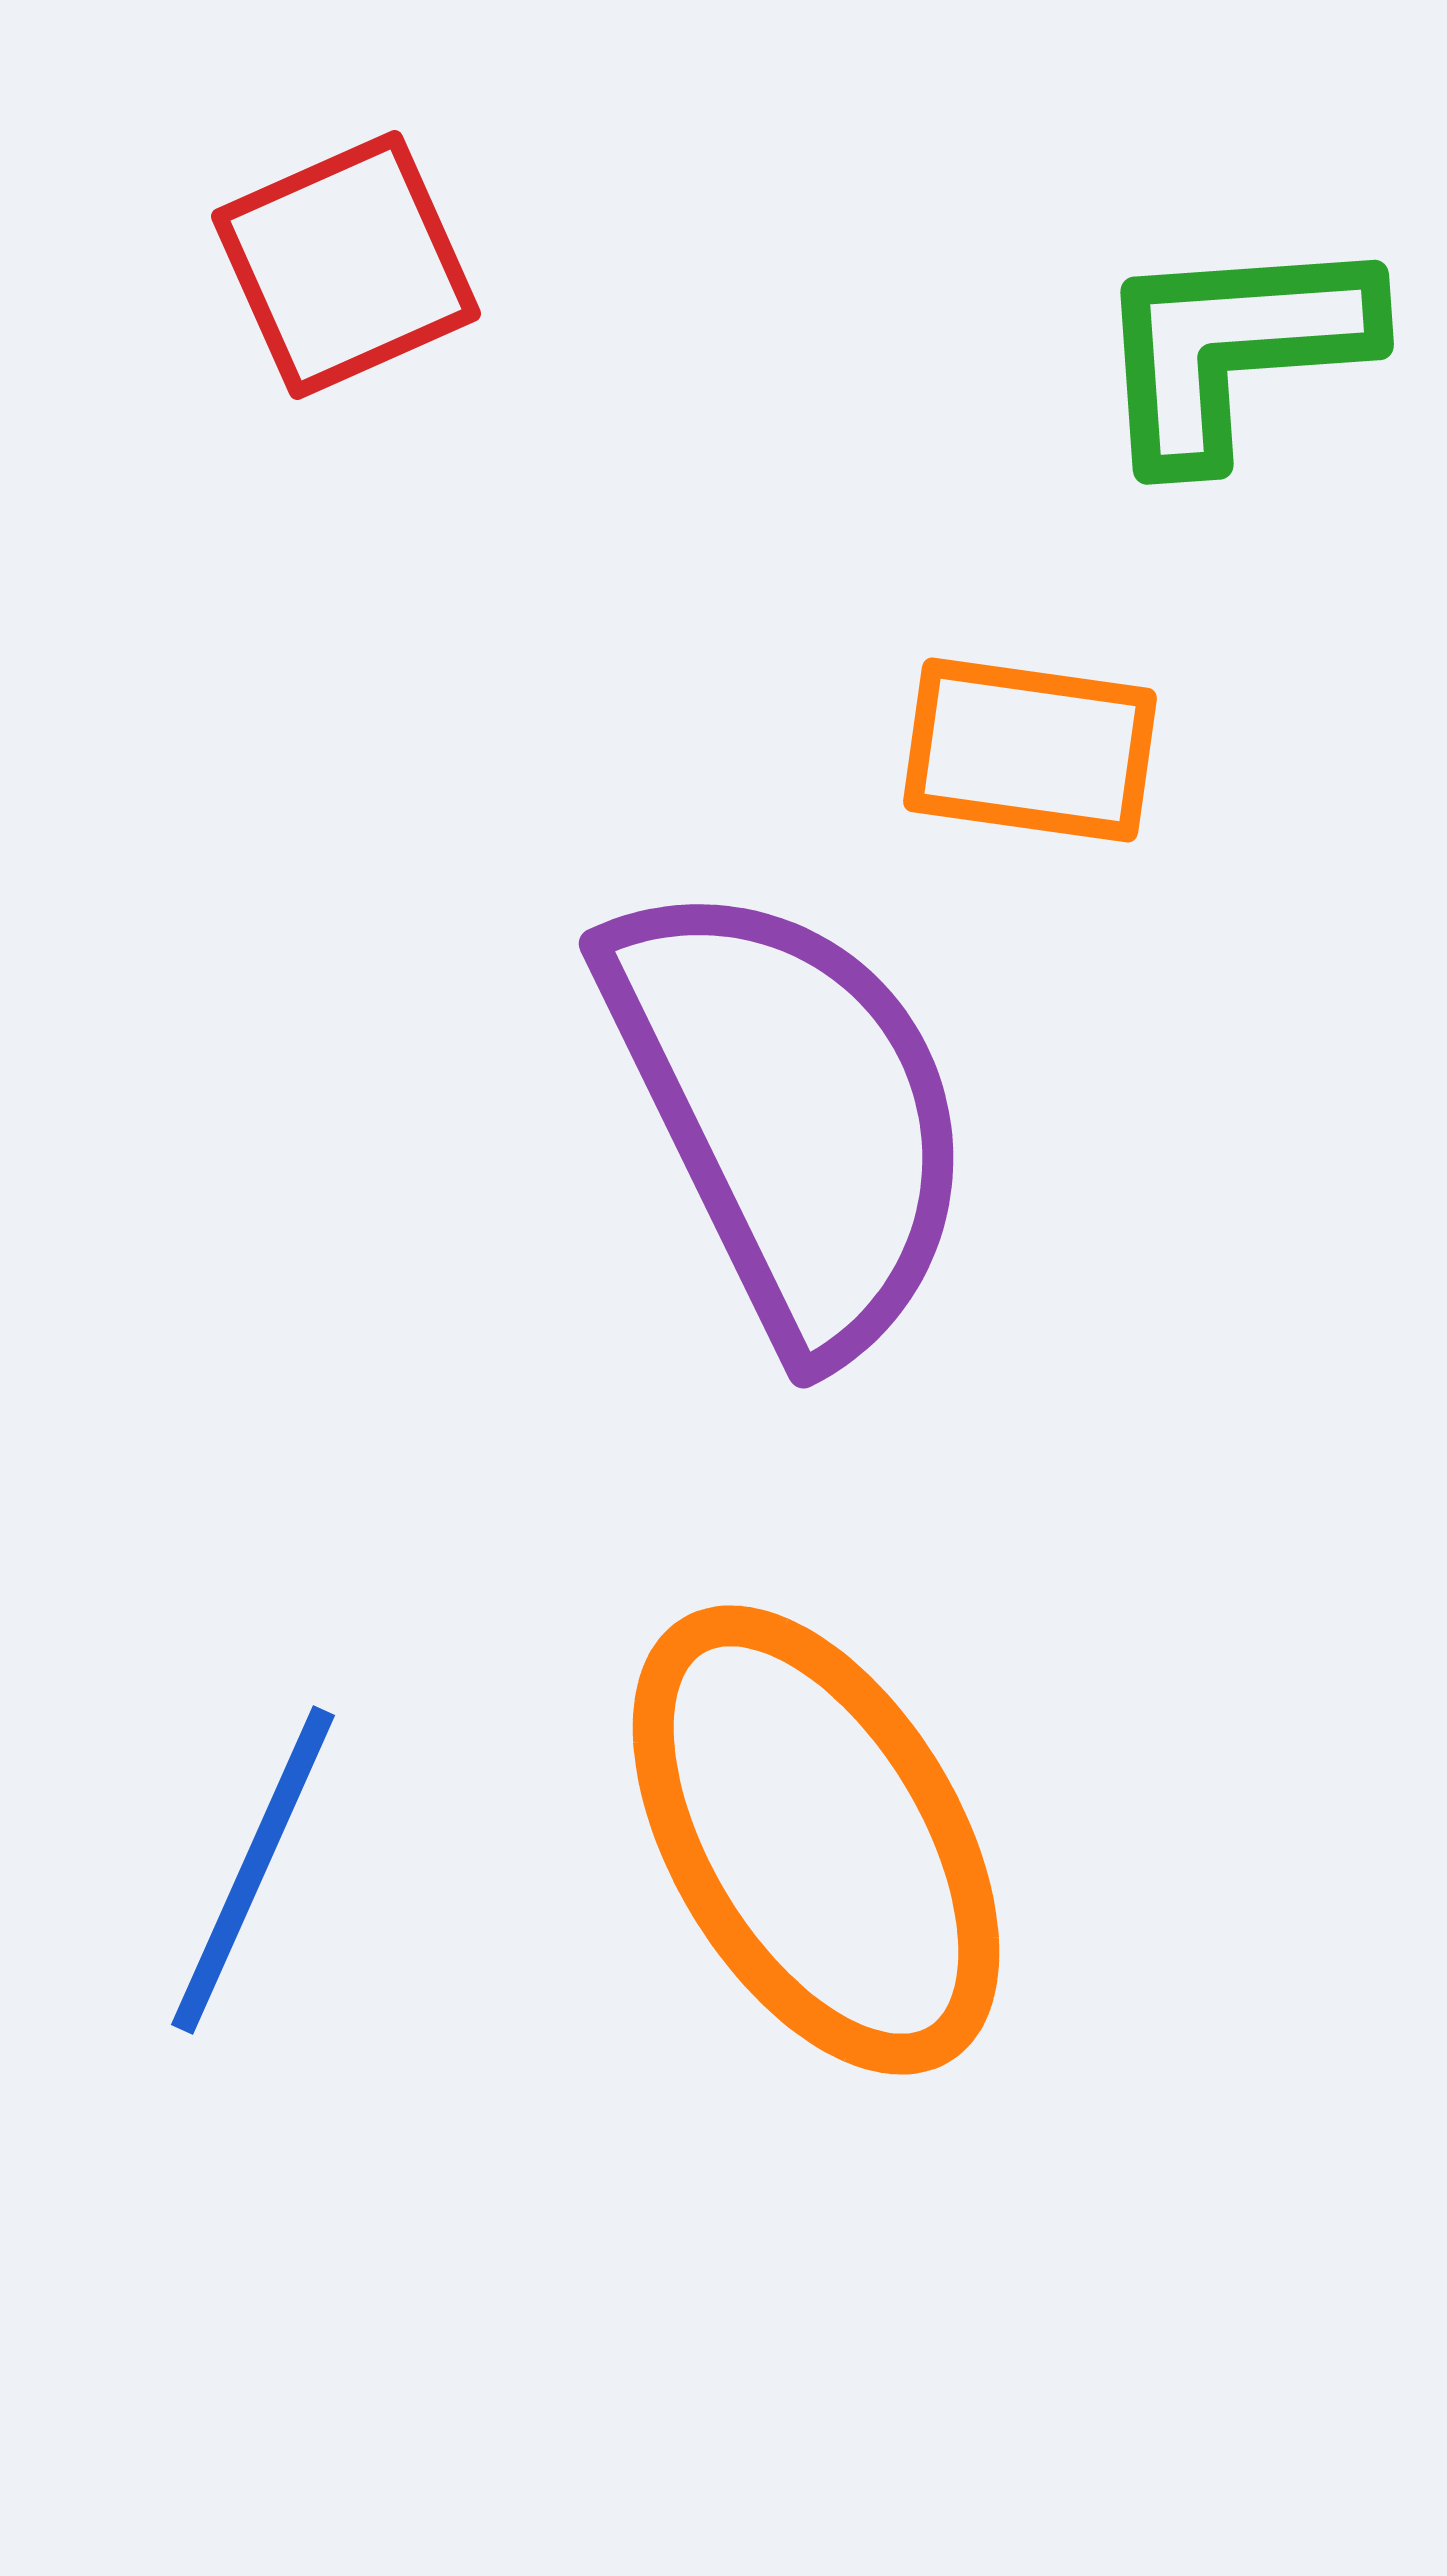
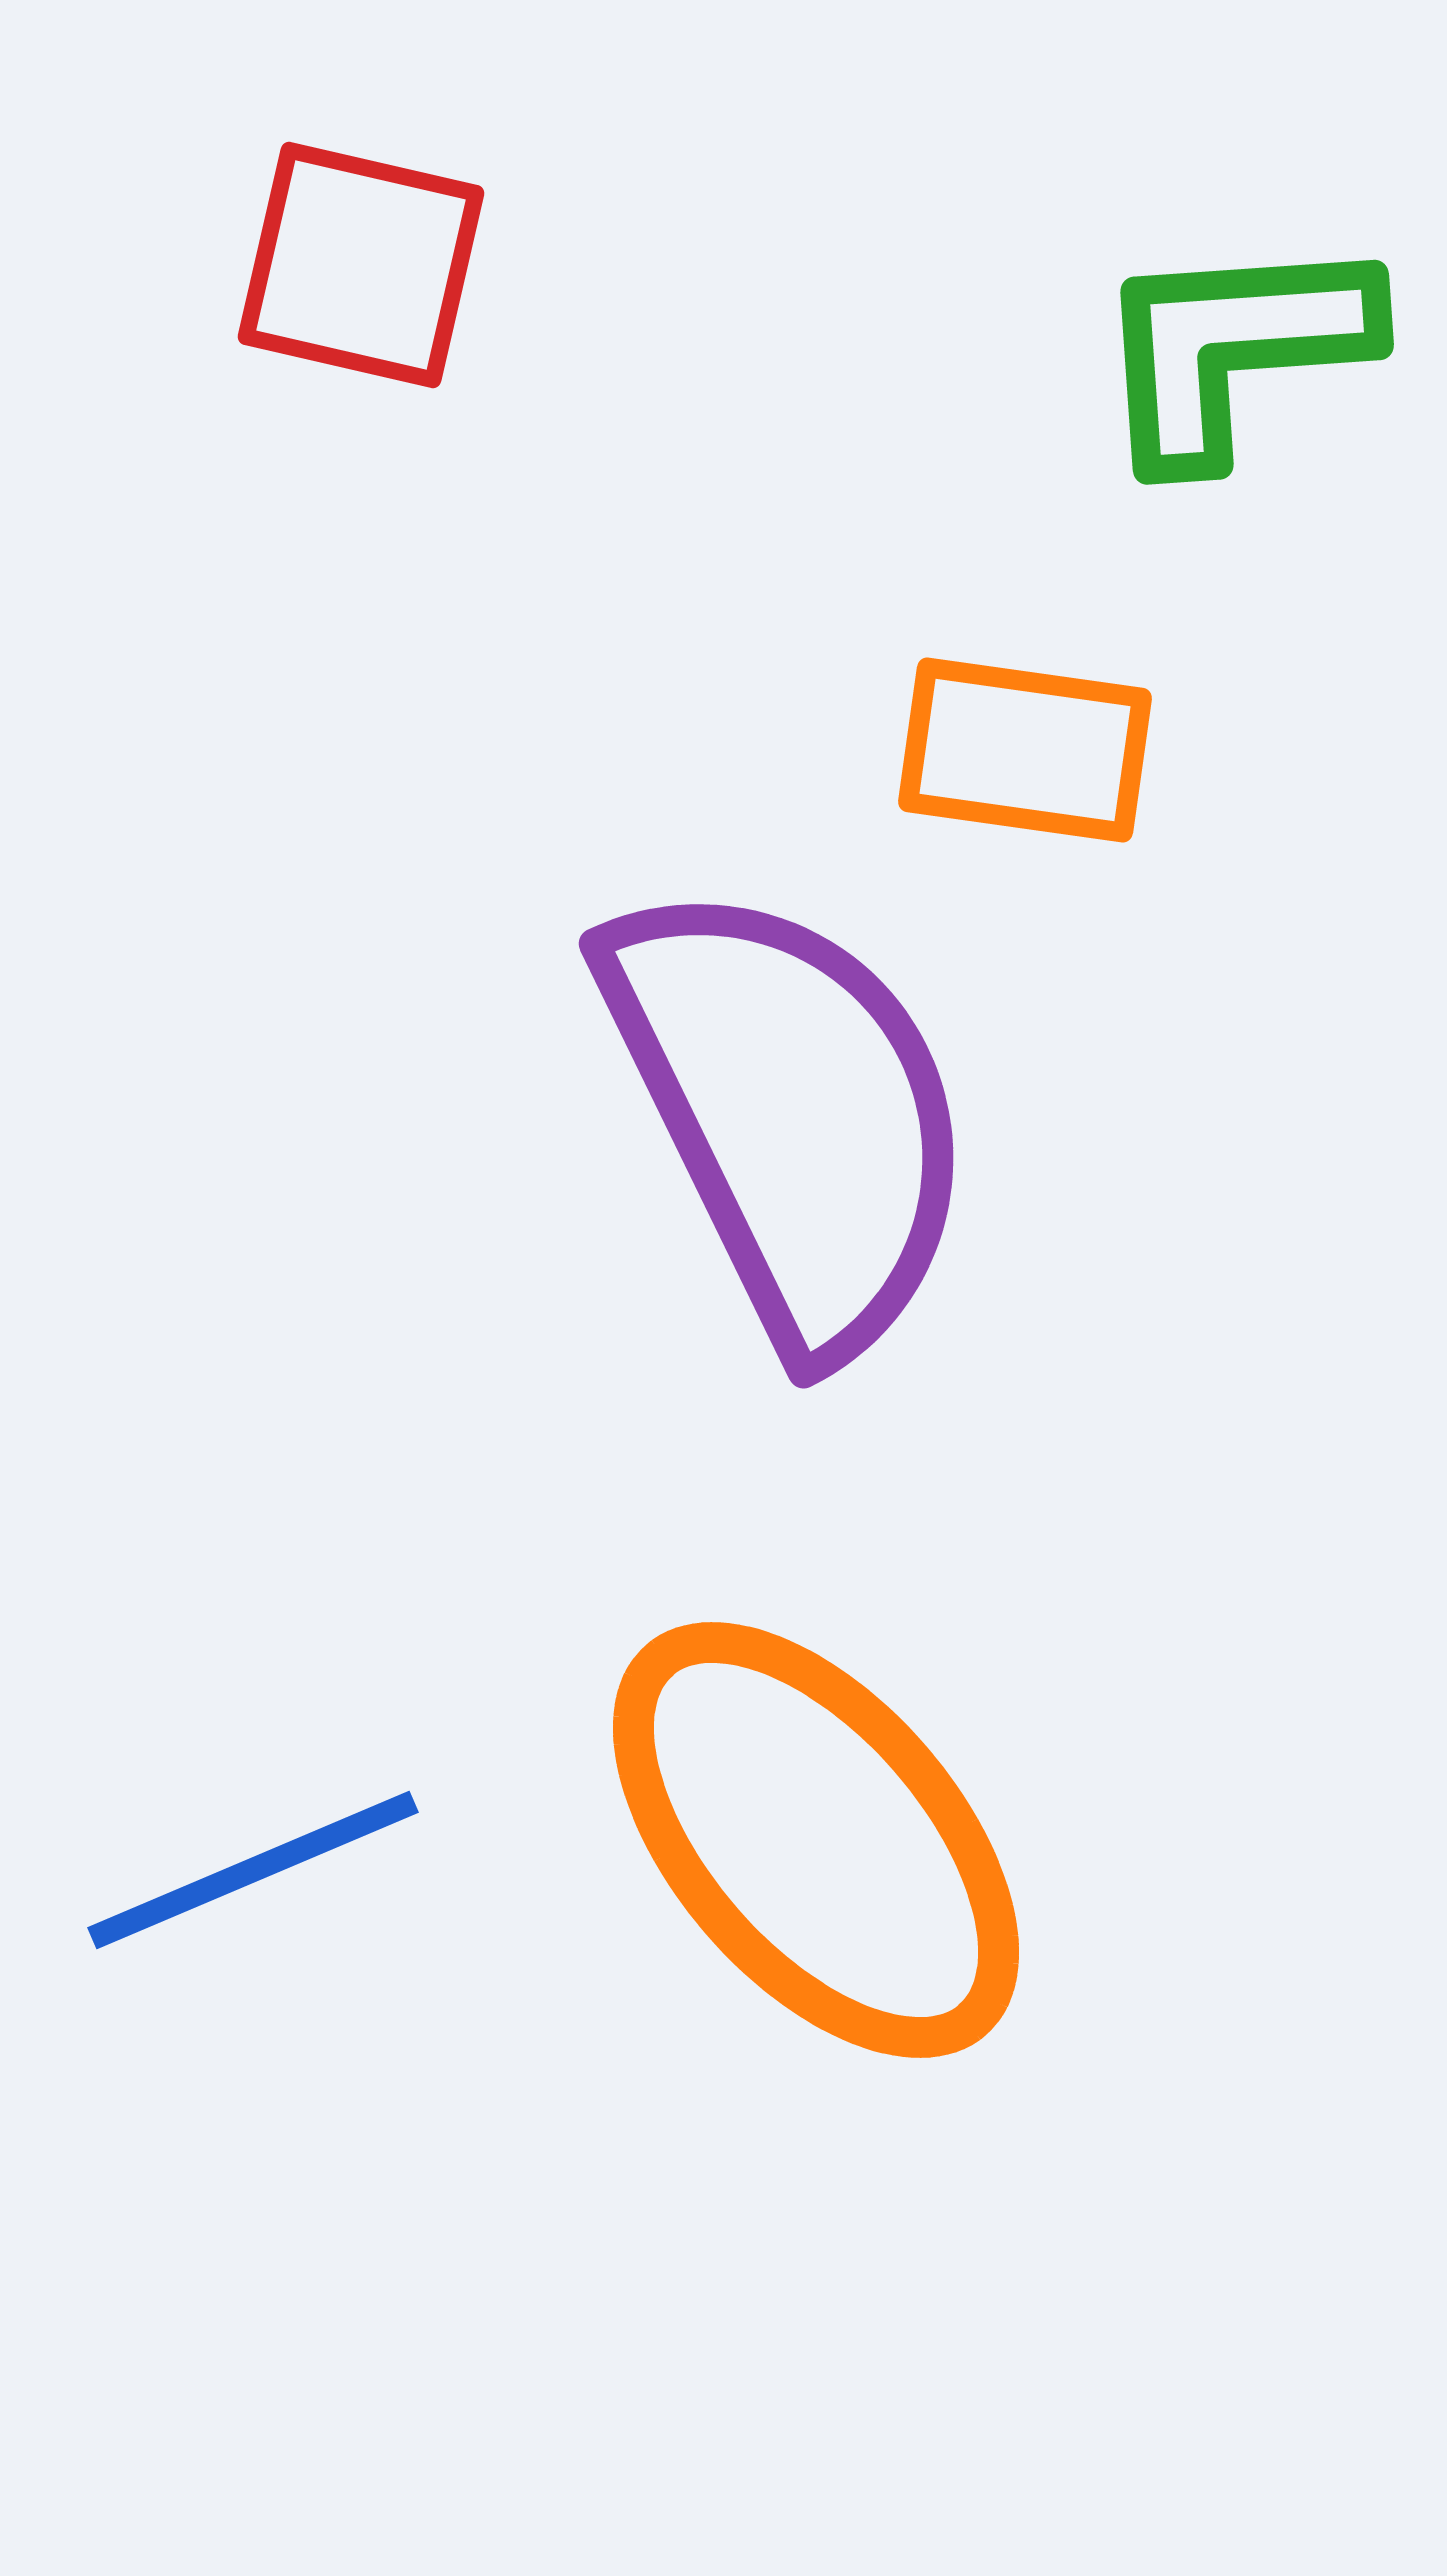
red square: moved 15 px right; rotated 37 degrees clockwise
orange rectangle: moved 5 px left
orange ellipse: rotated 10 degrees counterclockwise
blue line: rotated 43 degrees clockwise
